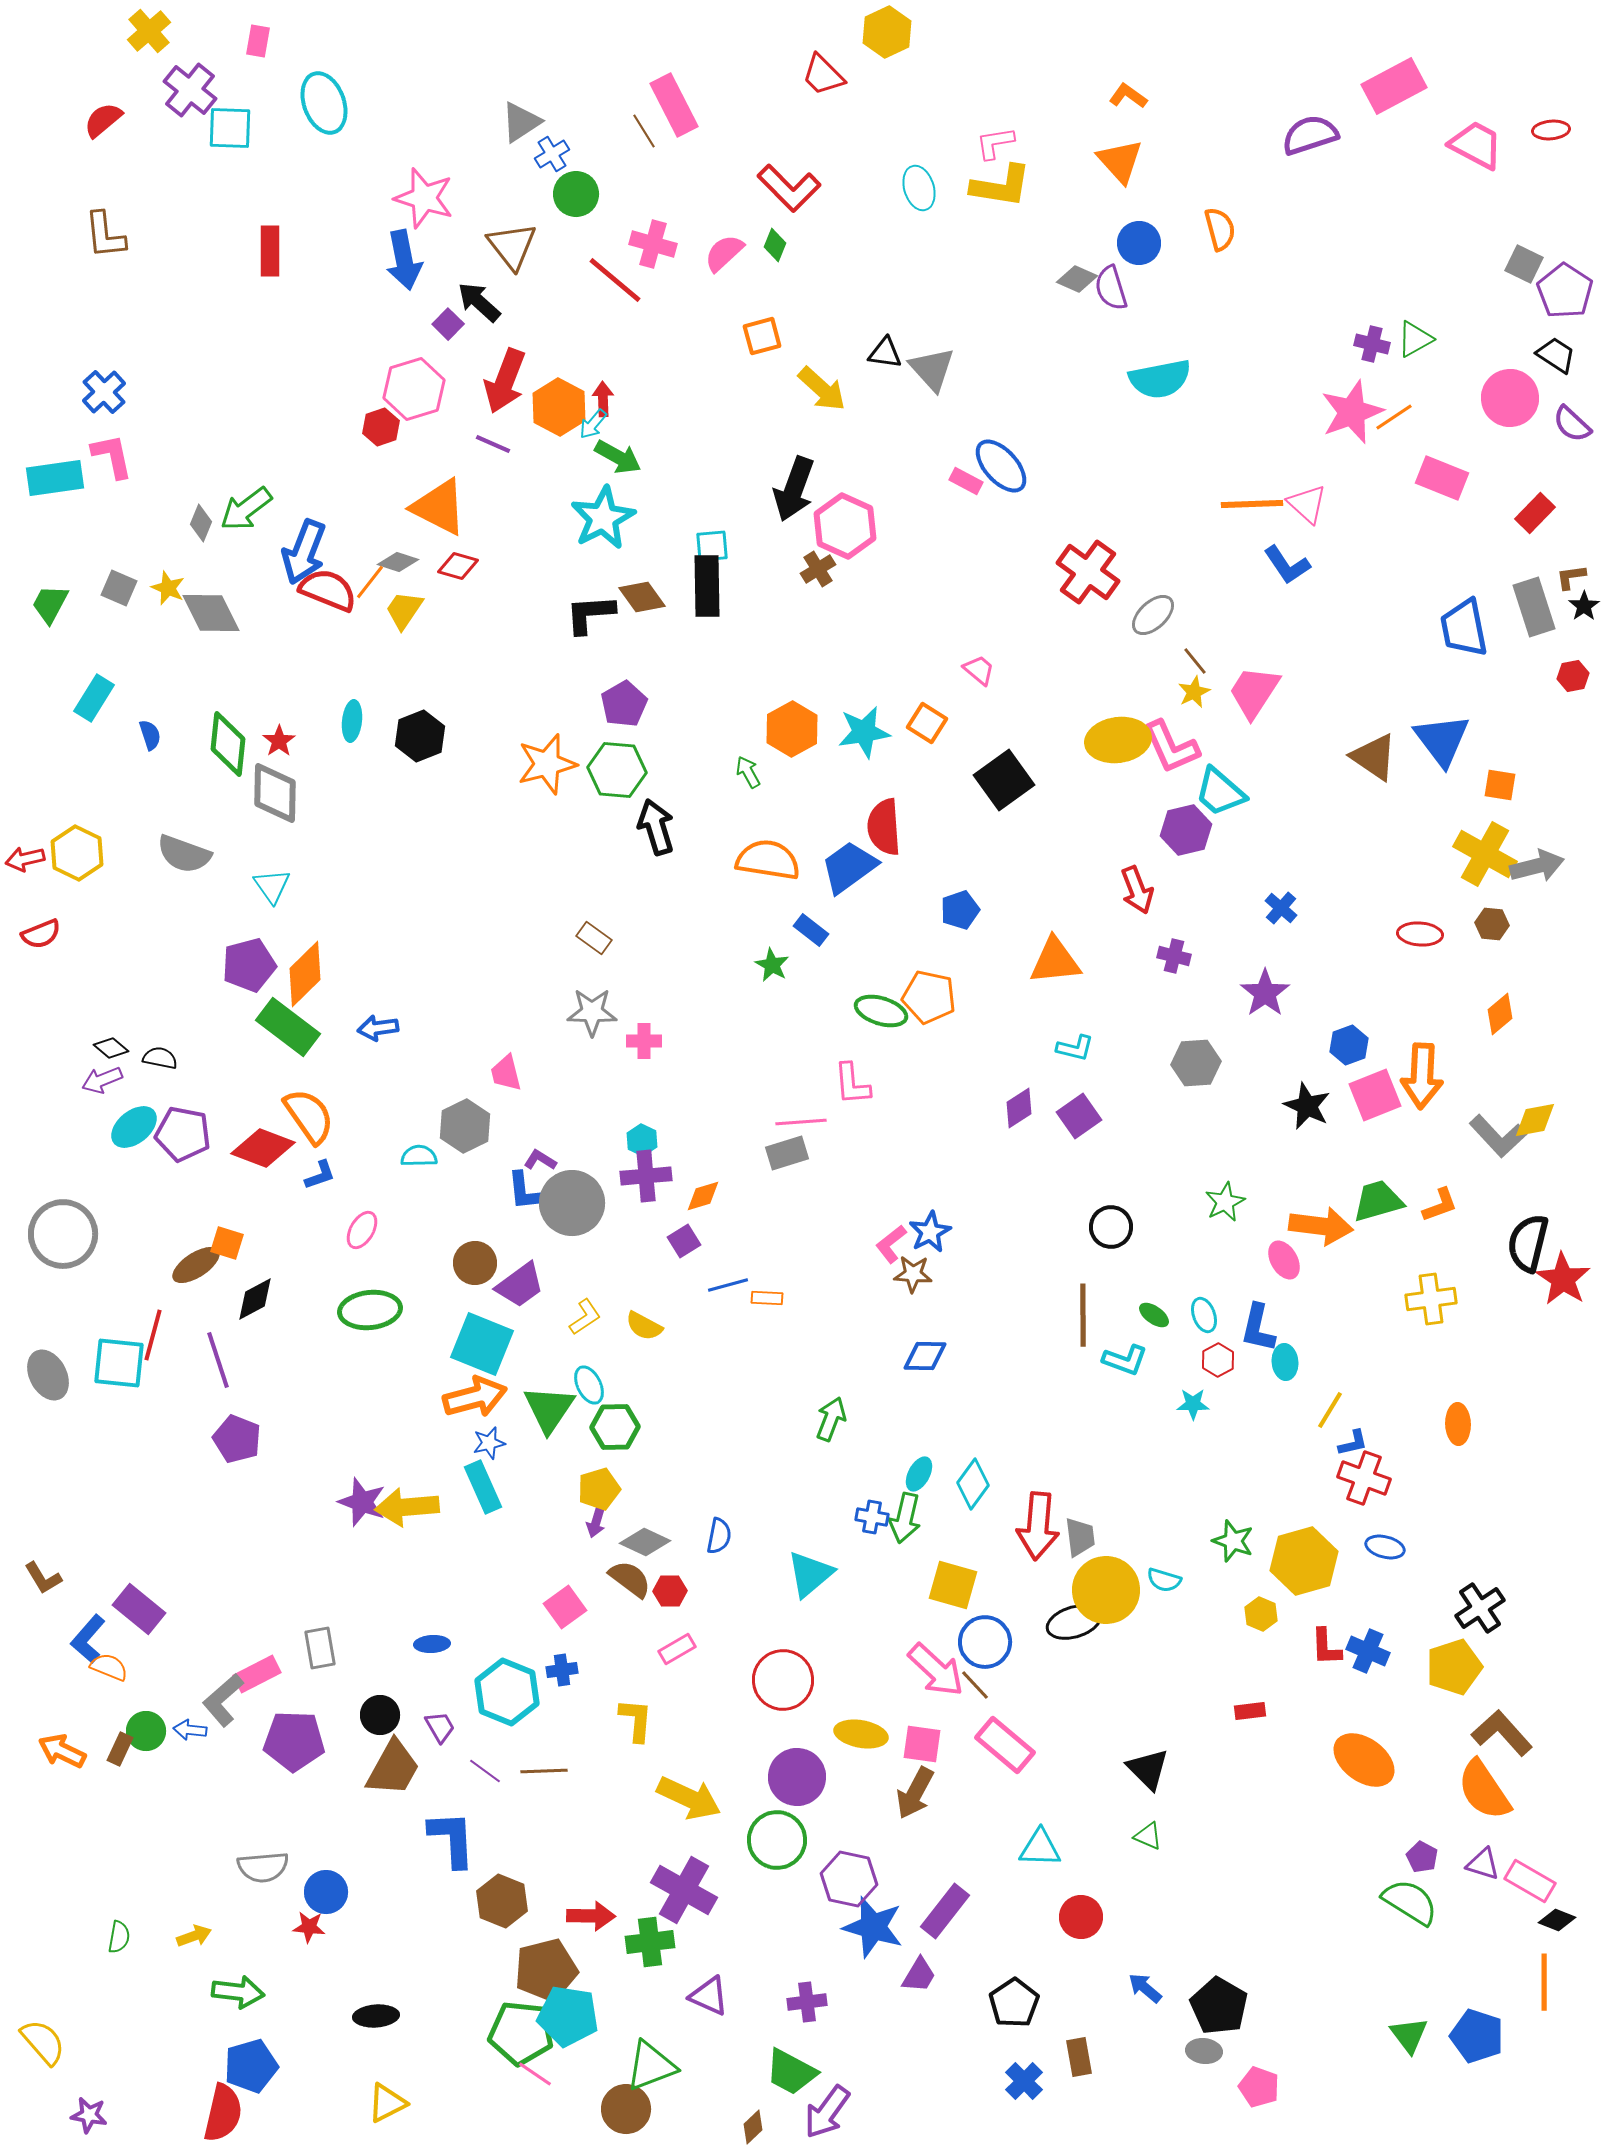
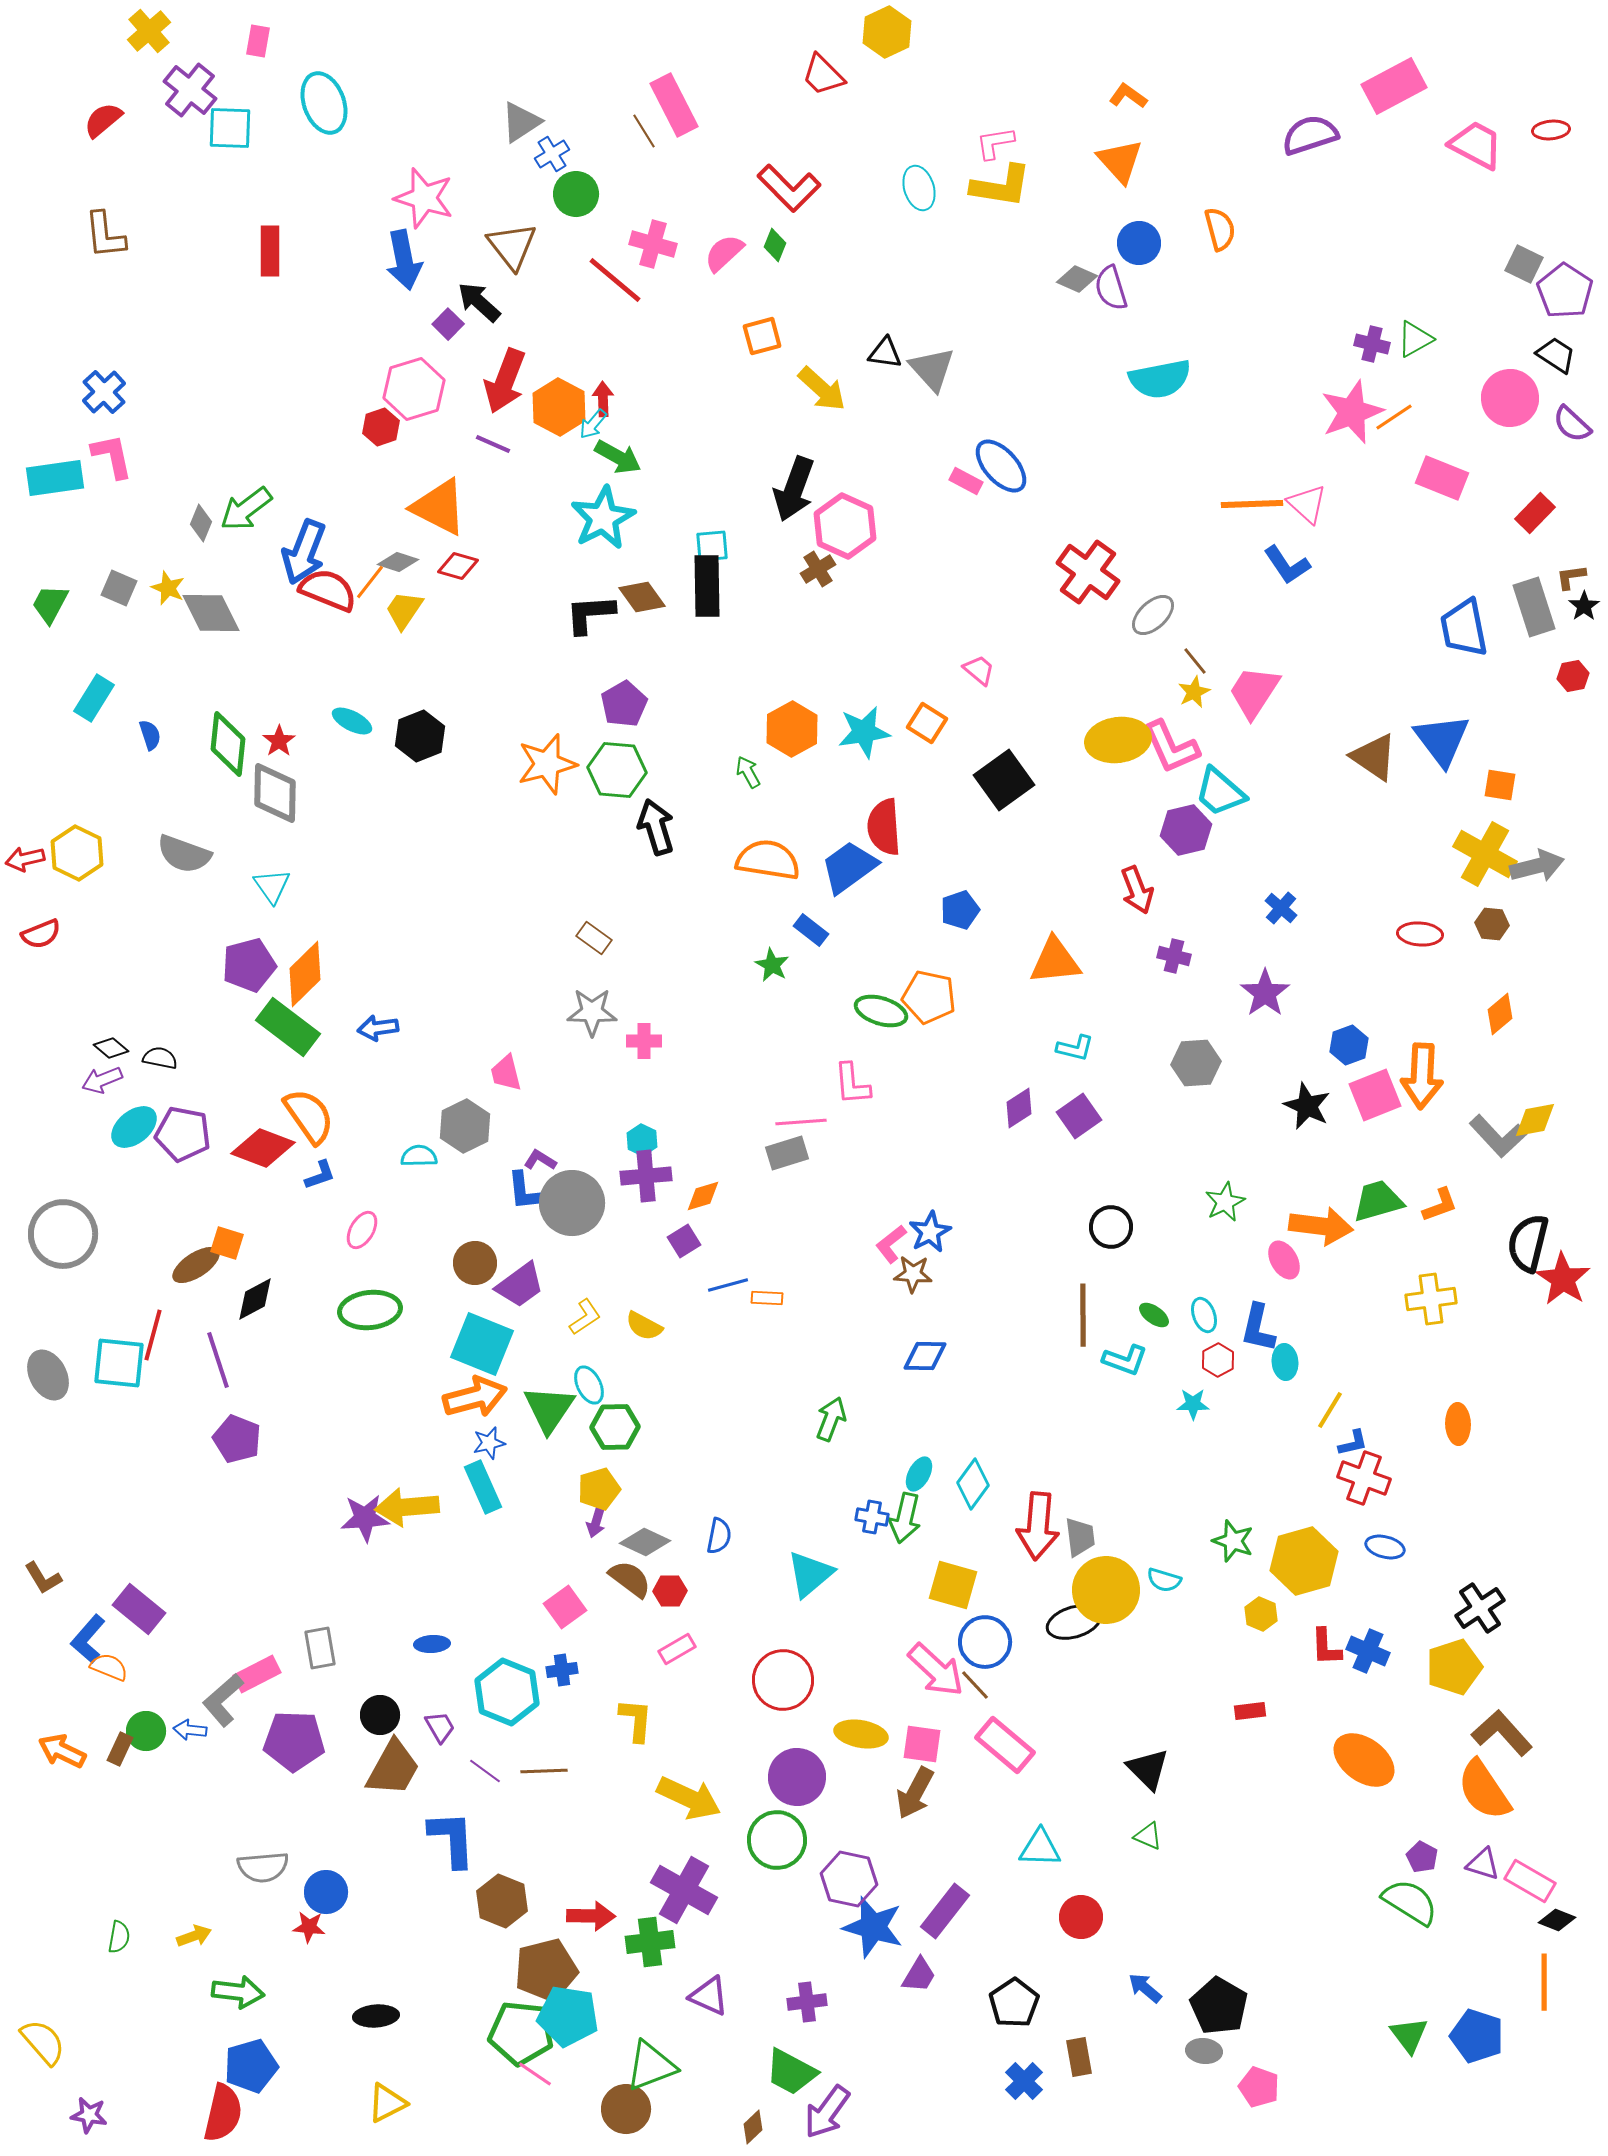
cyan ellipse at (352, 721): rotated 69 degrees counterclockwise
purple star at (362, 1502): moved 3 px right, 16 px down; rotated 24 degrees counterclockwise
